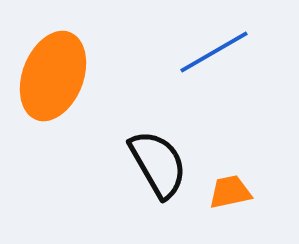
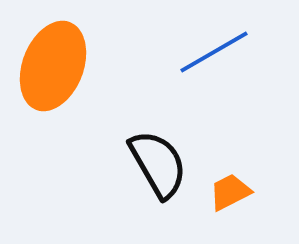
orange ellipse: moved 10 px up
orange trapezoid: rotated 15 degrees counterclockwise
